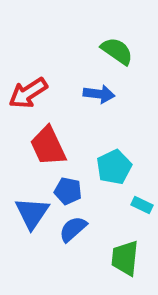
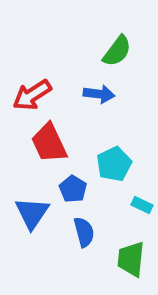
green semicircle: rotated 92 degrees clockwise
red arrow: moved 4 px right, 2 px down
red trapezoid: moved 1 px right, 3 px up
cyan pentagon: moved 3 px up
blue pentagon: moved 5 px right, 2 px up; rotated 20 degrees clockwise
blue semicircle: moved 11 px right, 3 px down; rotated 116 degrees clockwise
green trapezoid: moved 6 px right, 1 px down
